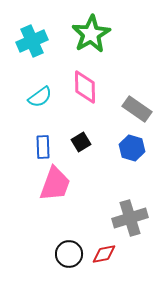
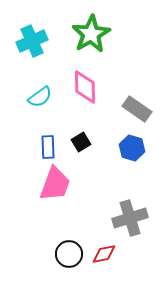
blue rectangle: moved 5 px right
